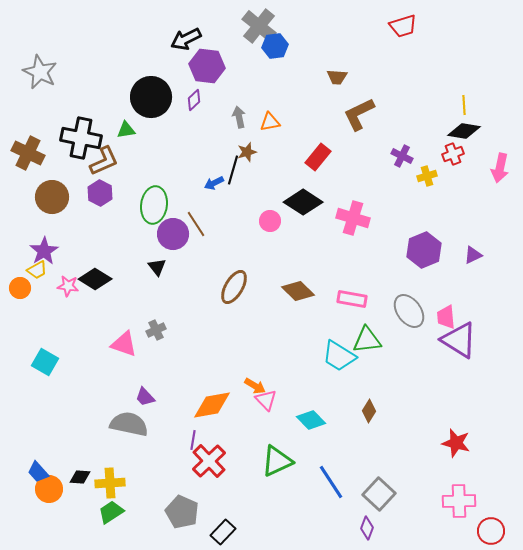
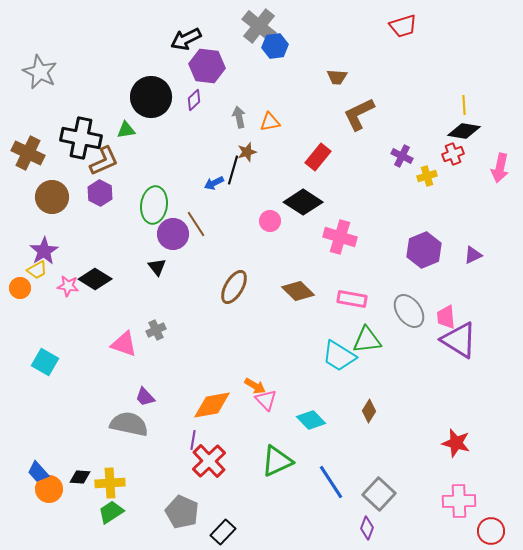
pink cross at (353, 218): moved 13 px left, 19 px down
